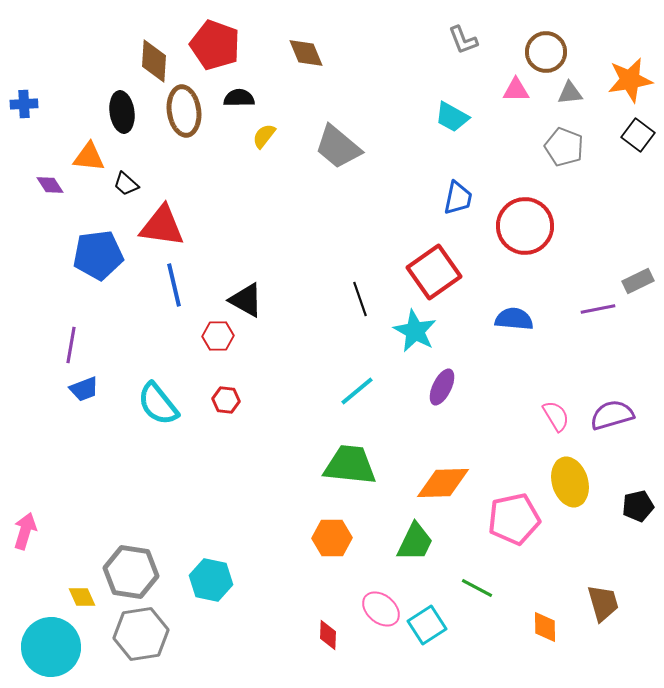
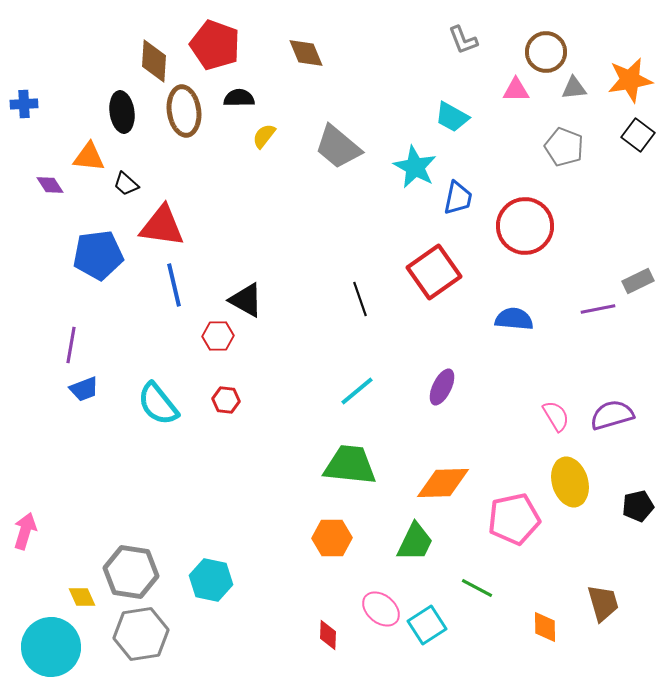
gray triangle at (570, 93): moved 4 px right, 5 px up
cyan star at (415, 331): moved 164 px up
